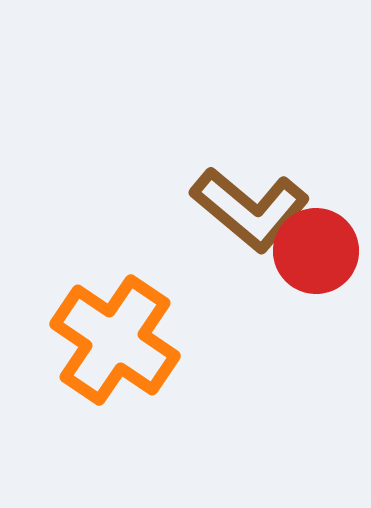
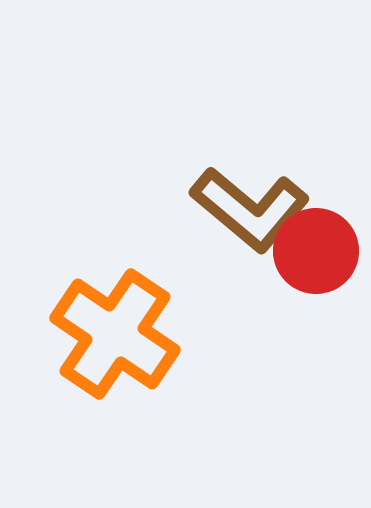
orange cross: moved 6 px up
